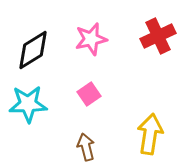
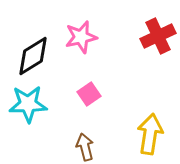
pink star: moved 10 px left, 2 px up
black diamond: moved 6 px down
brown arrow: moved 1 px left
